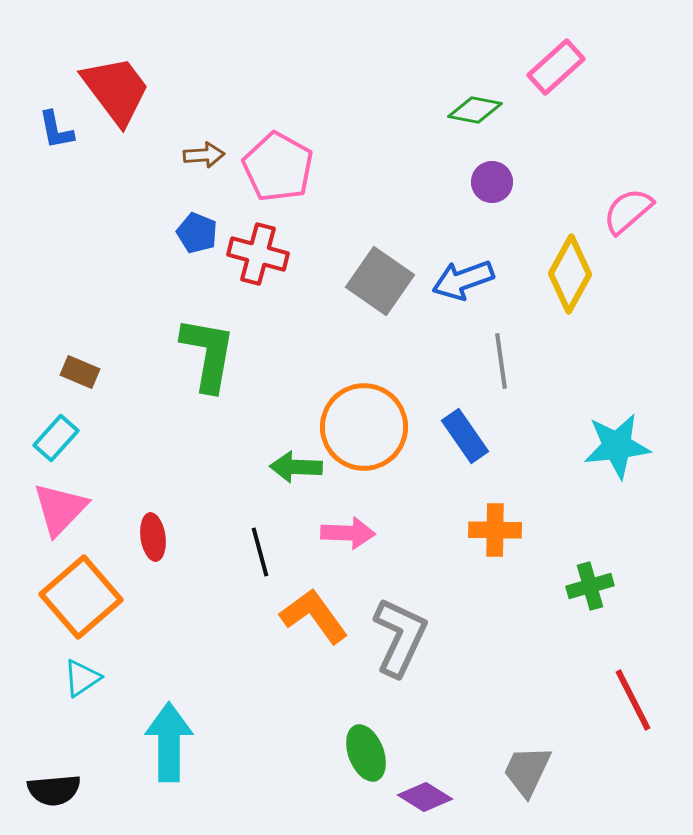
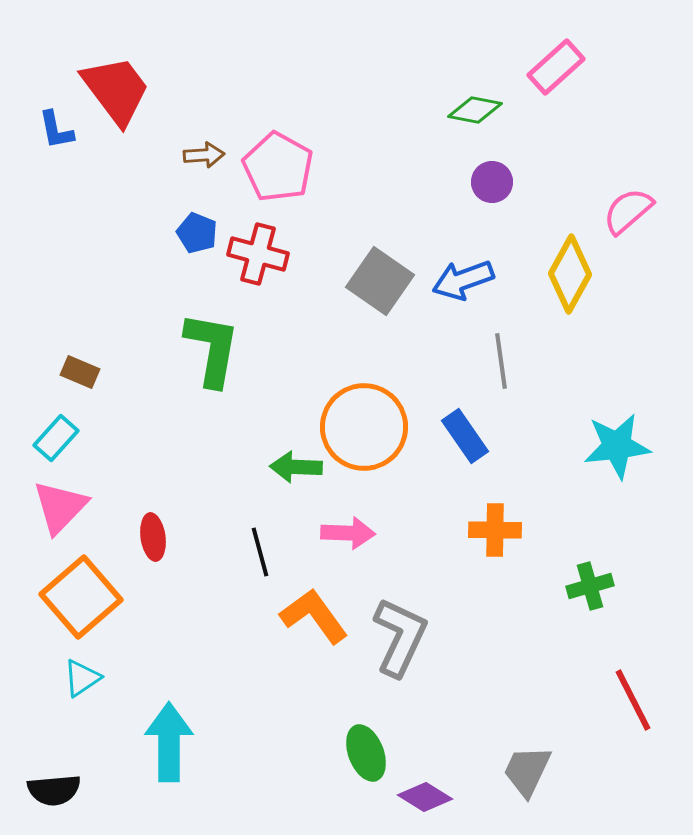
green L-shape: moved 4 px right, 5 px up
pink triangle: moved 2 px up
